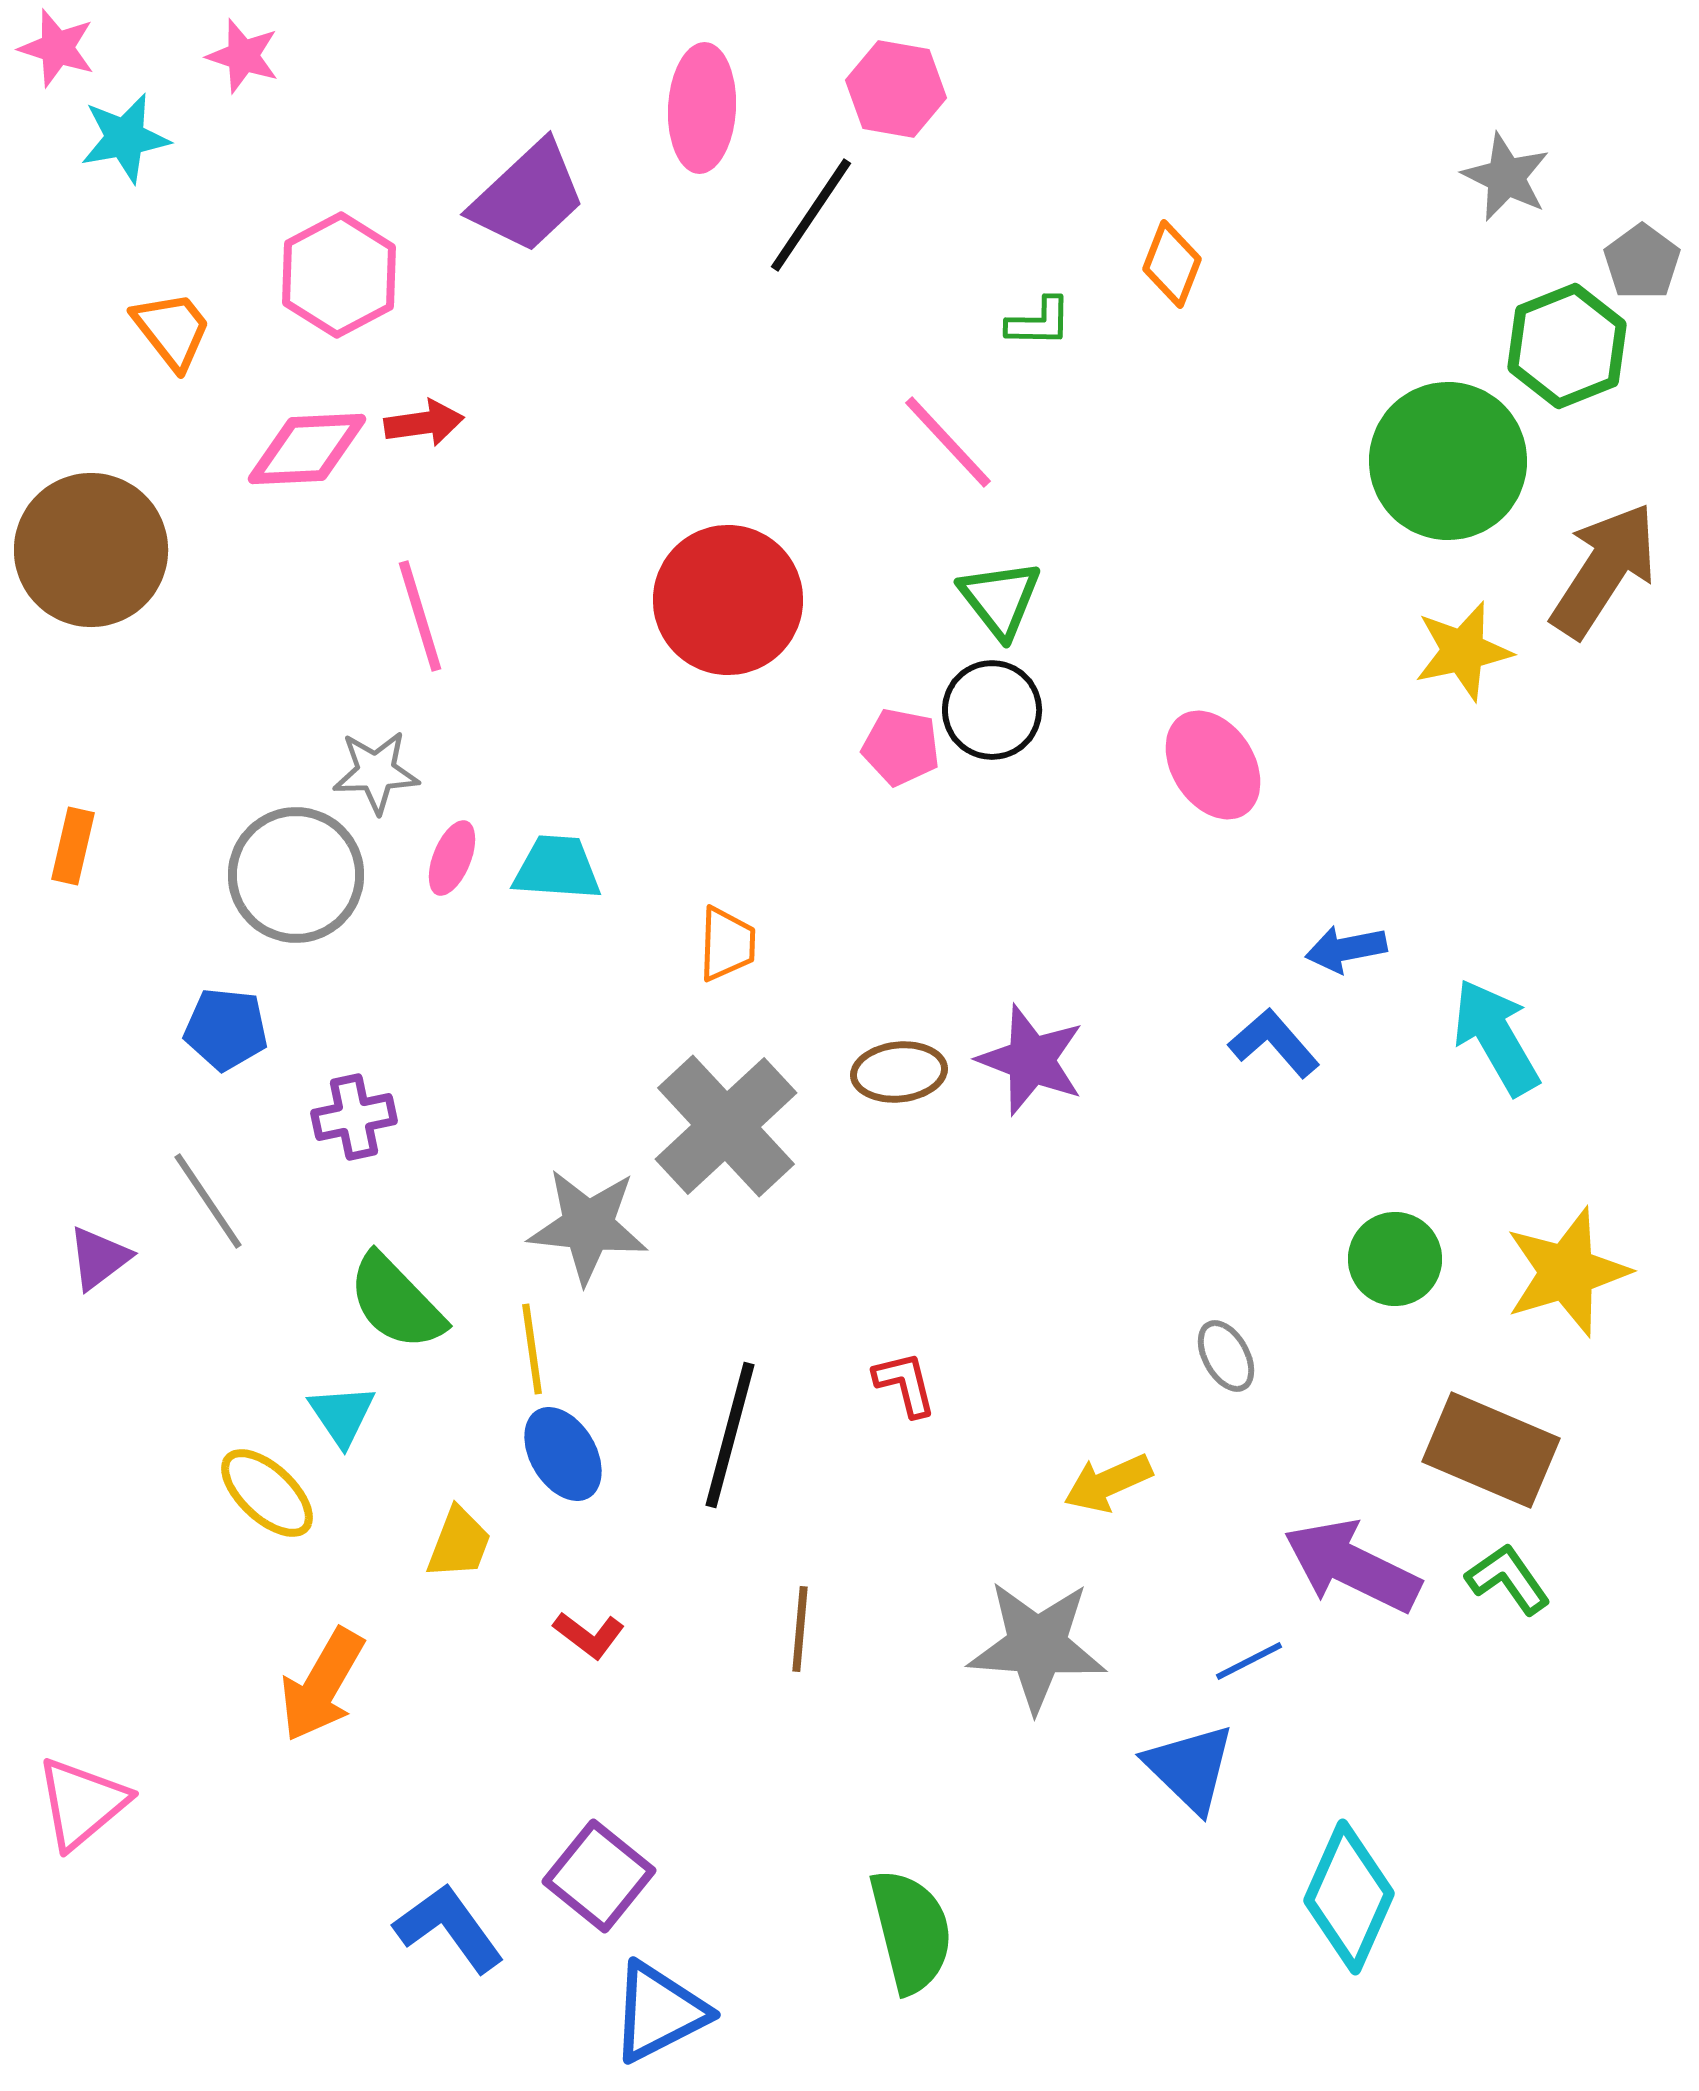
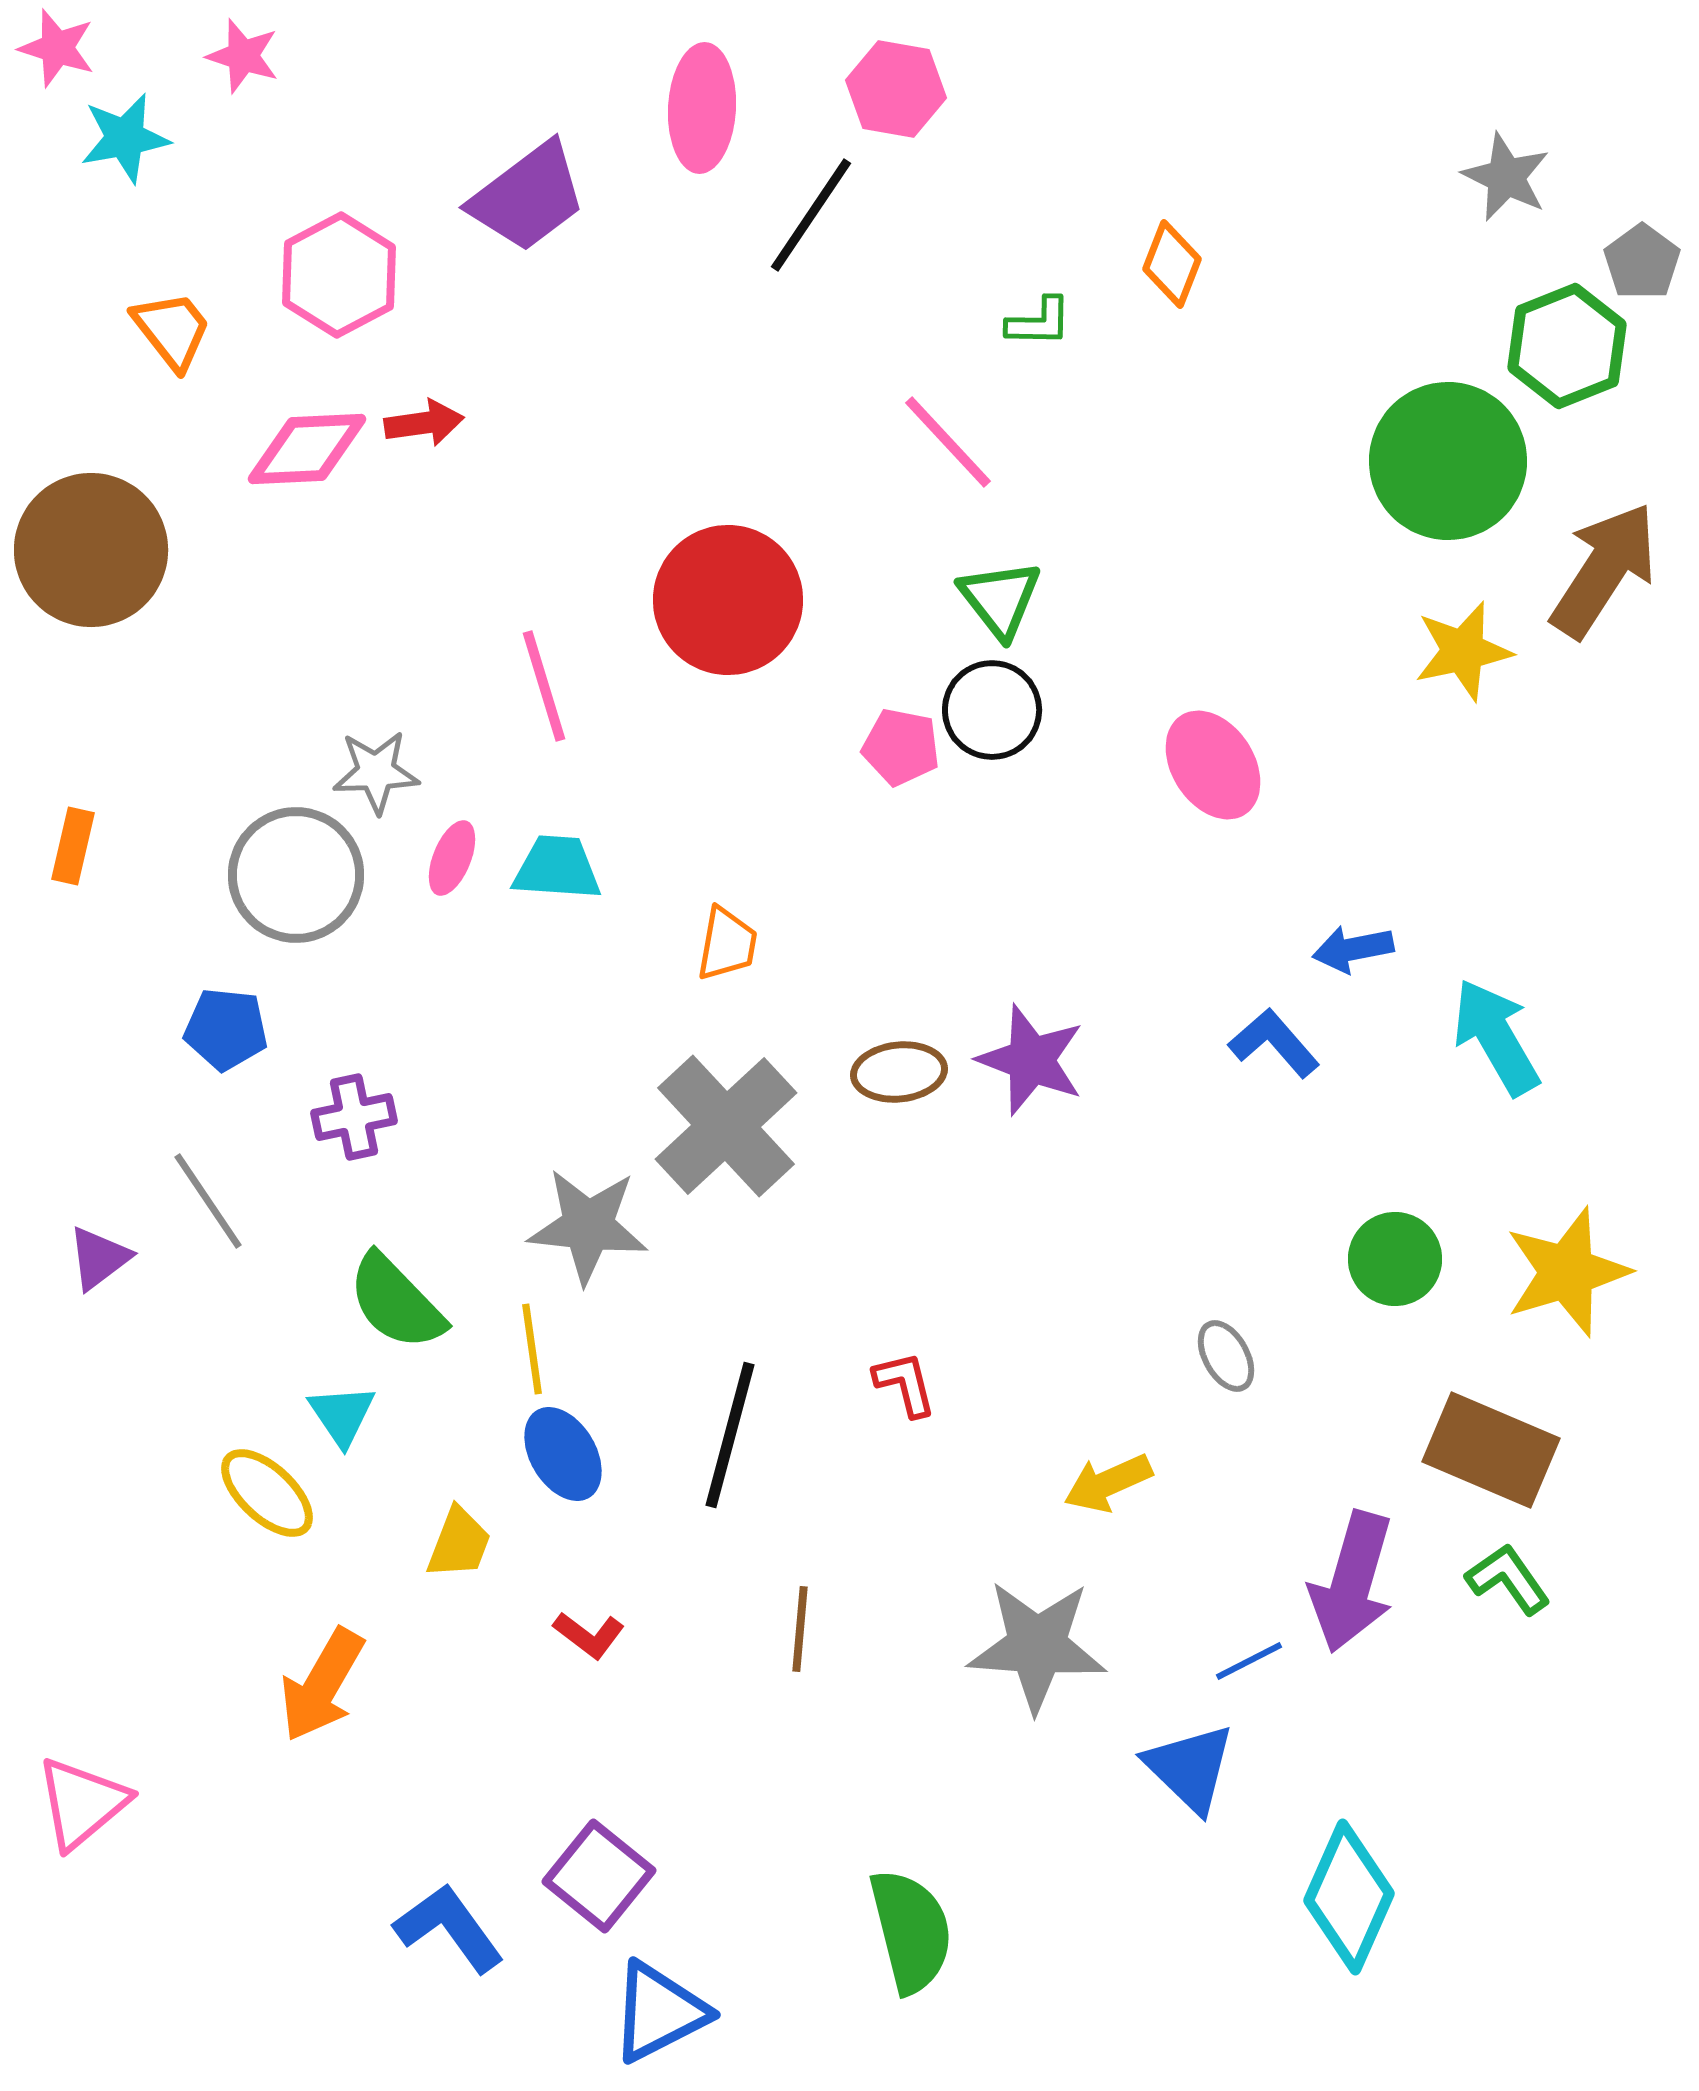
purple trapezoid at (528, 197): rotated 6 degrees clockwise
pink line at (420, 616): moved 124 px right, 70 px down
orange trapezoid at (727, 944): rotated 8 degrees clockwise
blue arrow at (1346, 949): moved 7 px right
purple arrow at (1352, 1566): moved 16 px down; rotated 100 degrees counterclockwise
